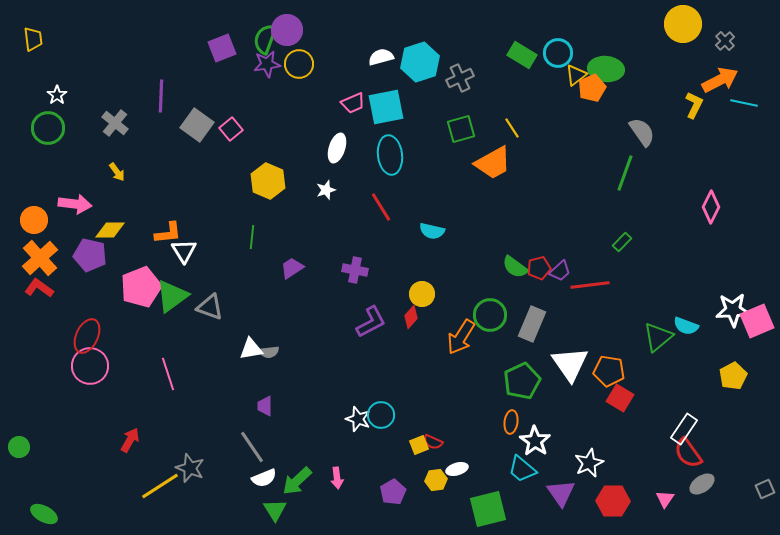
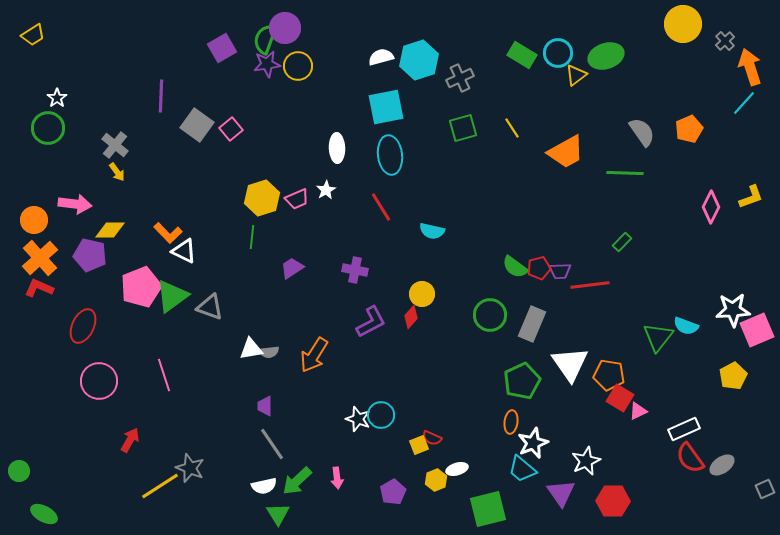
purple circle at (287, 30): moved 2 px left, 2 px up
yellow trapezoid at (33, 39): moved 4 px up; rotated 65 degrees clockwise
purple square at (222, 48): rotated 8 degrees counterclockwise
cyan hexagon at (420, 62): moved 1 px left, 2 px up
yellow circle at (299, 64): moved 1 px left, 2 px down
green ellipse at (606, 69): moved 13 px up; rotated 24 degrees counterclockwise
orange arrow at (720, 80): moved 30 px right, 13 px up; rotated 81 degrees counterclockwise
orange pentagon at (592, 88): moved 97 px right, 41 px down
white star at (57, 95): moved 3 px down
pink trapezoid at (353, 103): moved 56 px left, 96 px down
cyan line at (744, 103): rotated 60 degrees counterclockwise
yellow L-shape at (694, 105): moved 57 px right, 92 px down; rotated 44 degrees clockwise
gray cross at (115, 123): moved 22 px down
green square at (461, 129): moved 2 px right, 1 px up
white ellipse at (337, 148): rotated 20 degrees counterclockwise
orange trapezoid at (493, 163): moved 73 px right, 11 px up
green line at (625, 173): rotated 72 degrees clockwise
yellow hexagon at (268, 181): moved 6 px left, 17 px down; rotated 20 degrees clockwise
white star at (326, 190): rotated 12 degrees counterclockwise
orange L-shape at (168, 233): rotated 52 degrees clockwise
white triangle at (184, 251): rotated 32 degrees counterclockwise
purple trapezoid at (560, 271): rotated 40 degrees clockwise
red L-shape at (39, 288): rotated 12 degrees counterclockwise
pink square at (757, 321): moved 9 px down
red ellipse at (87, 336): moved 4 px left, 10 px up
orange arrow at (461, 337): moved 147 px left, 18 px down
green triangle at (658, 337): rotated 12 degrees counterclockwise
pink circle at (90, 366): moved 9 px right, 15 px down
orange pentagon at (609, 371): moved 4 px down
pink line at (168, 374): moved 4 px left, 1 px down
white rectangle at (684, 429): rotated 32 degrees clockwise
white star at (535, 441): moved 2 px left, 2 px down; rotated 16 degrees clockwise
red semicircle at (433, 442): moved 1 px left, 4 px up
green circle at (19, 447): moved 24 px down
gray line at (252, 447): moved 20 px right, 3 px up
red semicircle at (688, 453): moved 2 px right, 5 px down
white star at (589, 463): moved 3 px left, 2 px up
white semicircle at (264, 478): moved 8 px down; rotated 10 degrees clockwise
yellow hexagon at (436, 480): rotated 15 degrees counterclockwise
gray ellipse at (702, 484): moved 20 px right, 19 px up
pink triangle at (665, 499): moved 27 px left, 88 px up; rotated 30 degrees clockwise
green triangle at (275, 510): moved 3 px right, 4 px down
